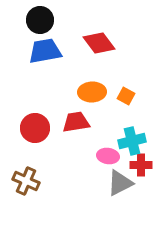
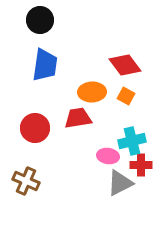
red diamond: moved 26 px right, 22 px down
blue trapezoid: moved 14 px down; rotated 108 degrees clockwise
red trapezoid: moved 2 px right, 4 px up
